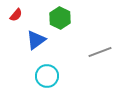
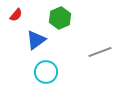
green hexagon: rotated 10 degrees clockwise
cyan circle: moved 1 px left, 4 px up
